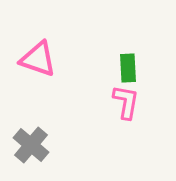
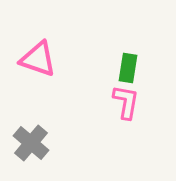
green rectangle: rotated 12 degrees clockwise
gray cross: moved 2 px up
